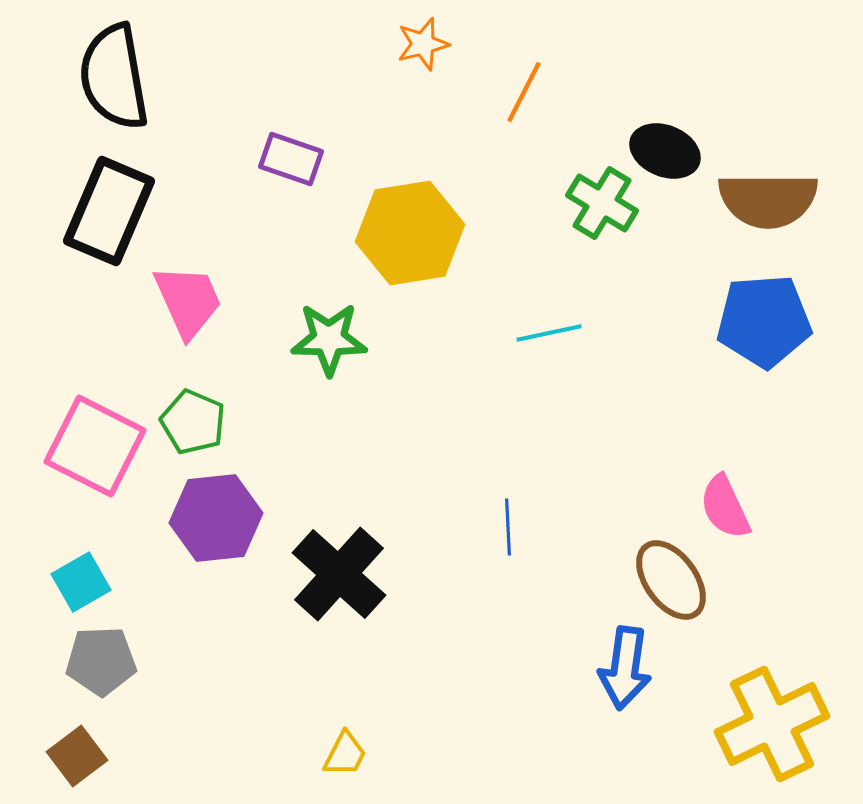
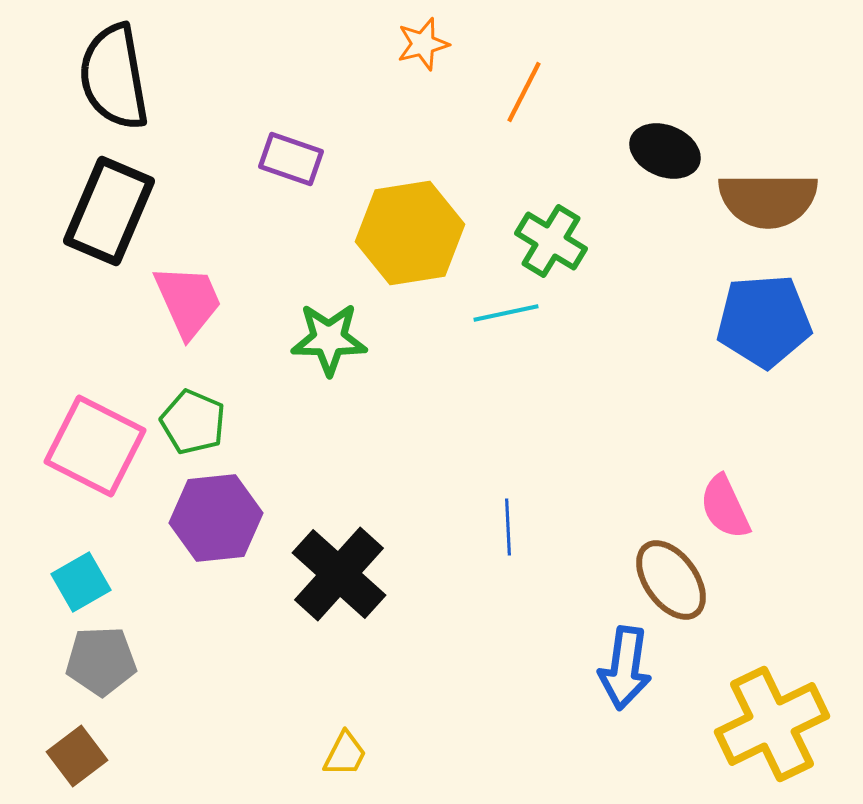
green cross: moved 51 px left, 38 px down
cyan line: moved 43 px left, 20 px up
